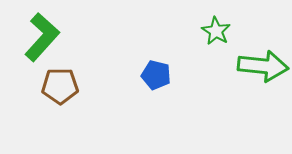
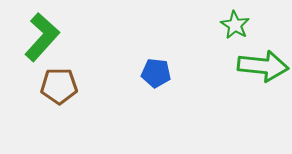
green star: moved 19 px right, 6 px up
blue pentagon: moved 2 px up; rotated 8 degrees counterclockwise
brown pentagon: moved 1 px left
